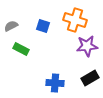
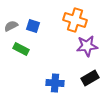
blue square: moved 10 px left
